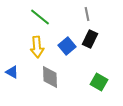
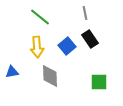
gray line: moved 2 px left, 1 px up
black rectangle: rotated 60 degrees counterclockwise
blue triangle: rotated 40 degrees counterclockwise
gray diamond: moved 1 px up
green square: rotated 30 degrees counterclockwise
